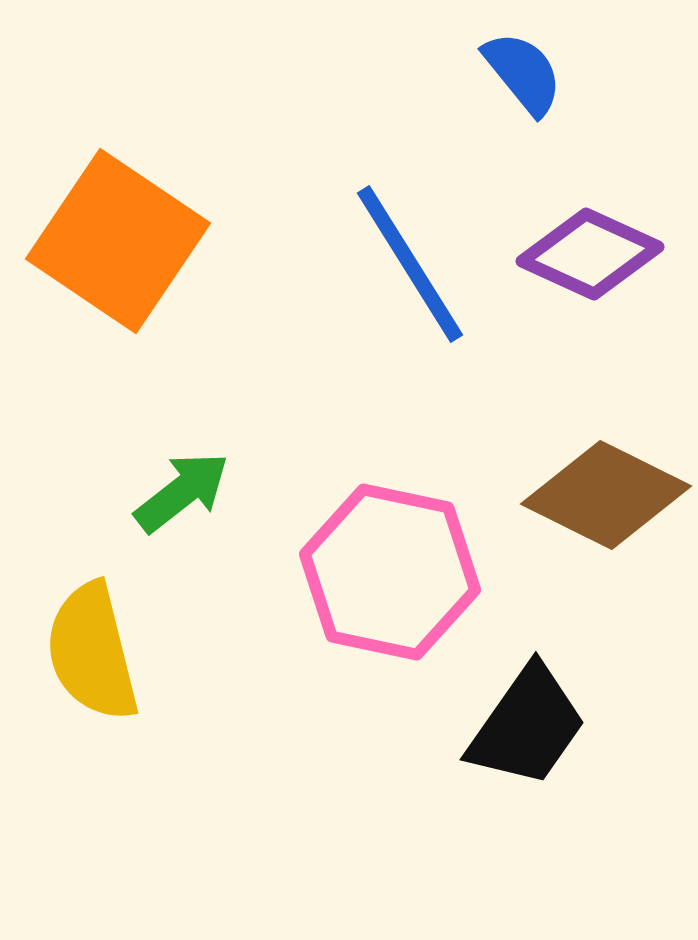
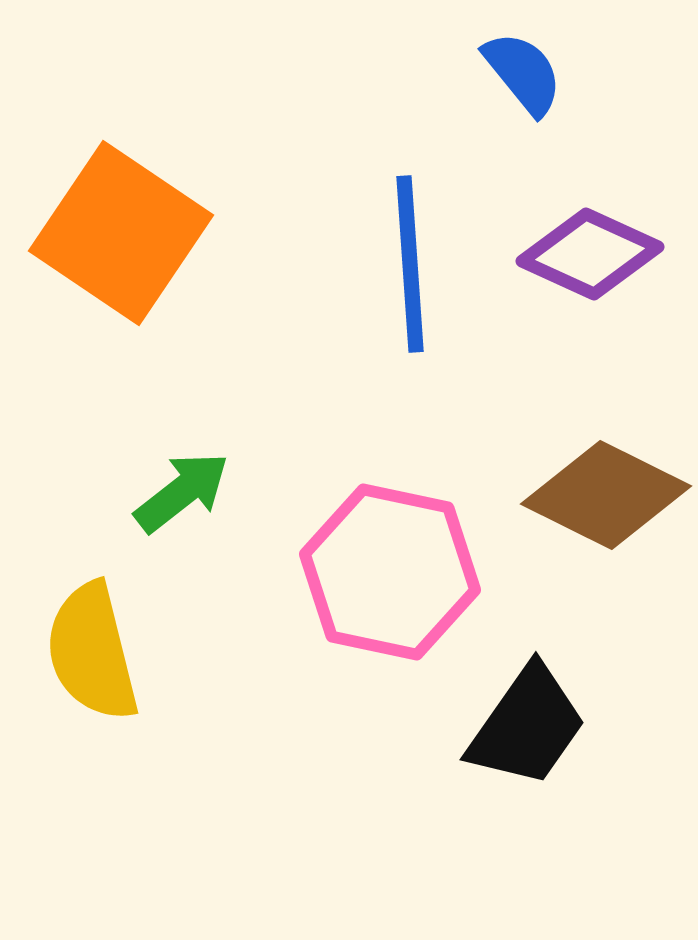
orange square: moved 3 px right, 8 px up
blue line: rotated 28 degrees clockwise
